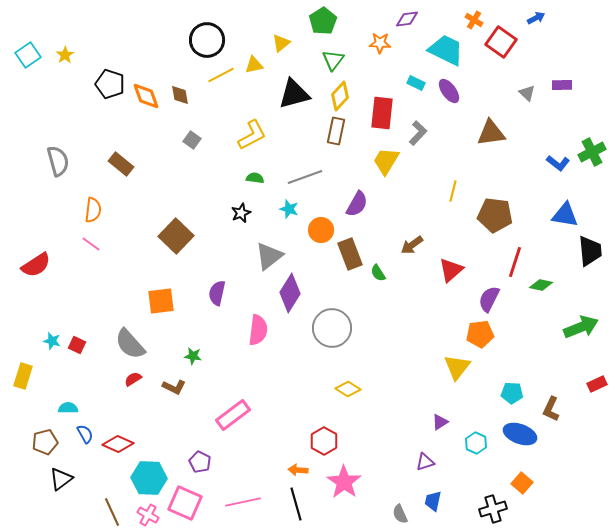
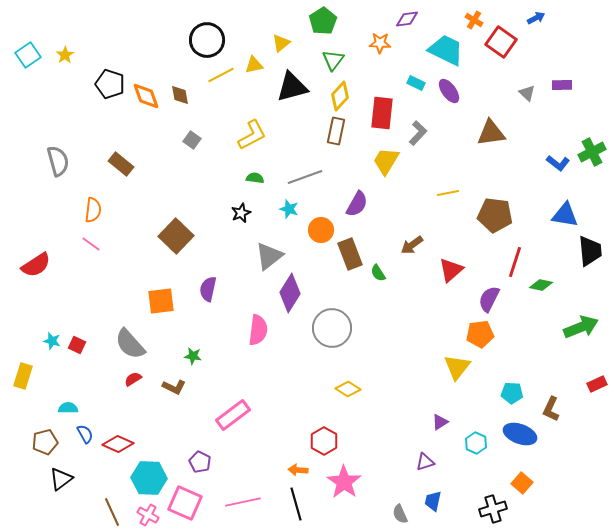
black triangle at (294, 94): moved 2 px left, 7 px up
yellow line at (453, 191): moved 5 px left, 2 px down; rotated 65 degrees clockwise
purple semicircle at (217, 293): moved 9 px left, 4 px up
